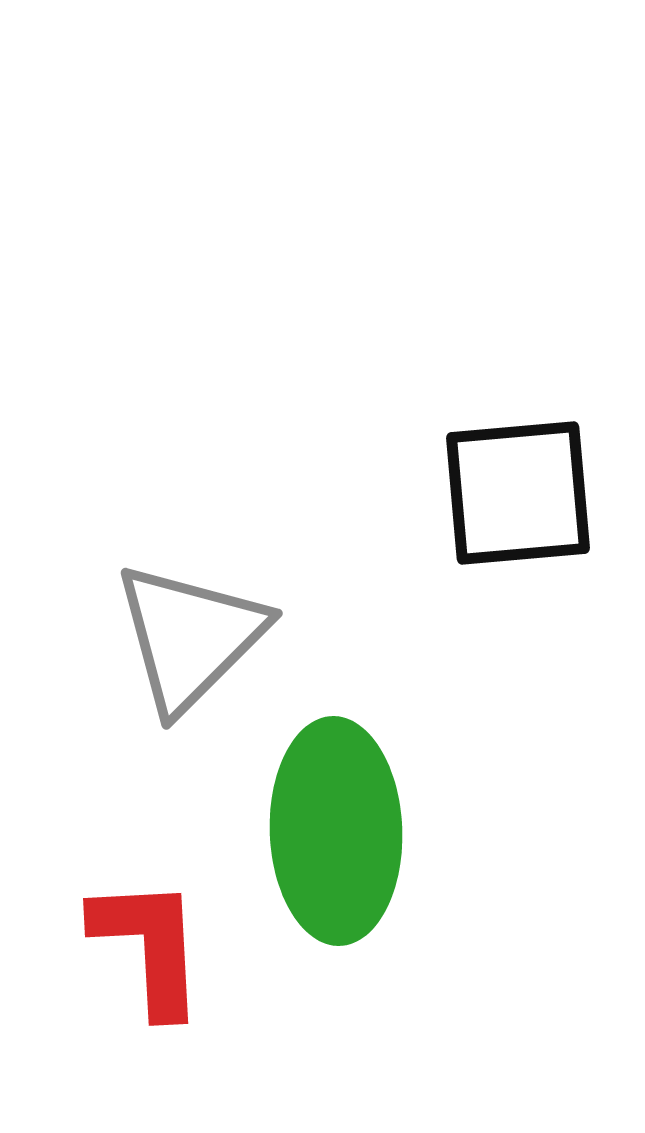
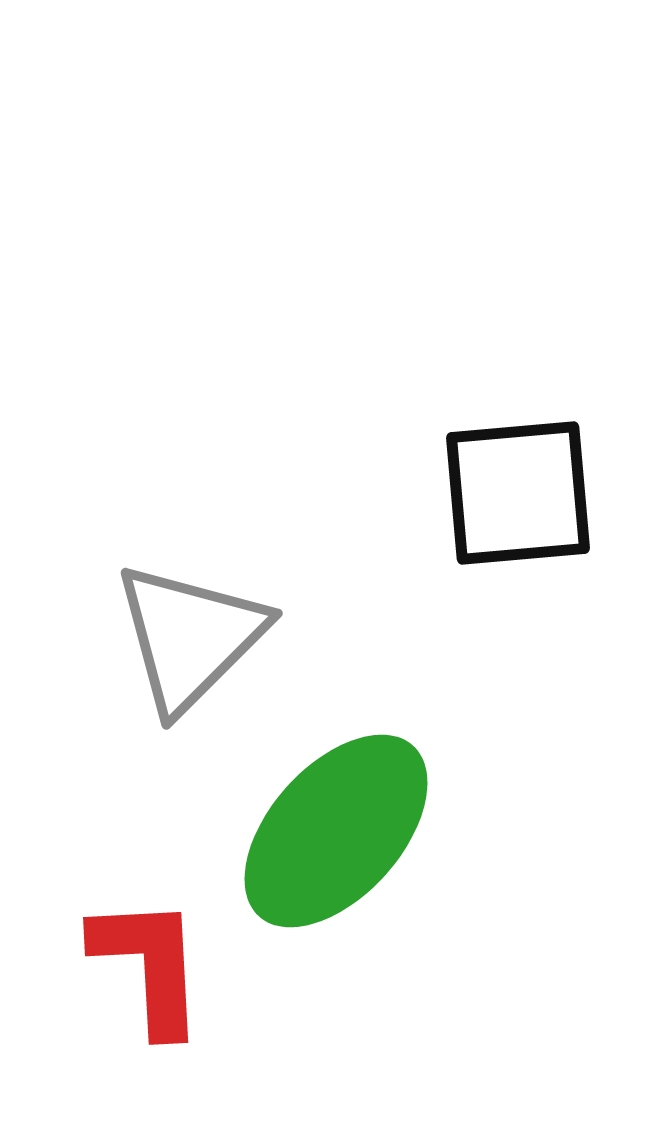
green ellipse: rotated 44 degrees clockwise
red L-shape: moved 19 px down
